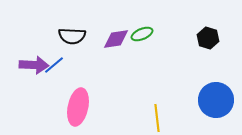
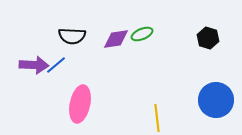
blue line: moved 2 px right
pink ellipse: moved 2 px right, 3 px up
